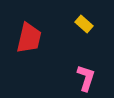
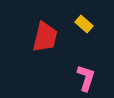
red trapezoid: moved 16 px right, 1 px up
